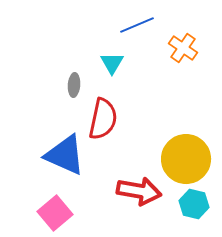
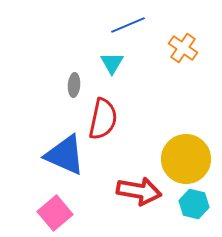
blue line: moved 9 px left
